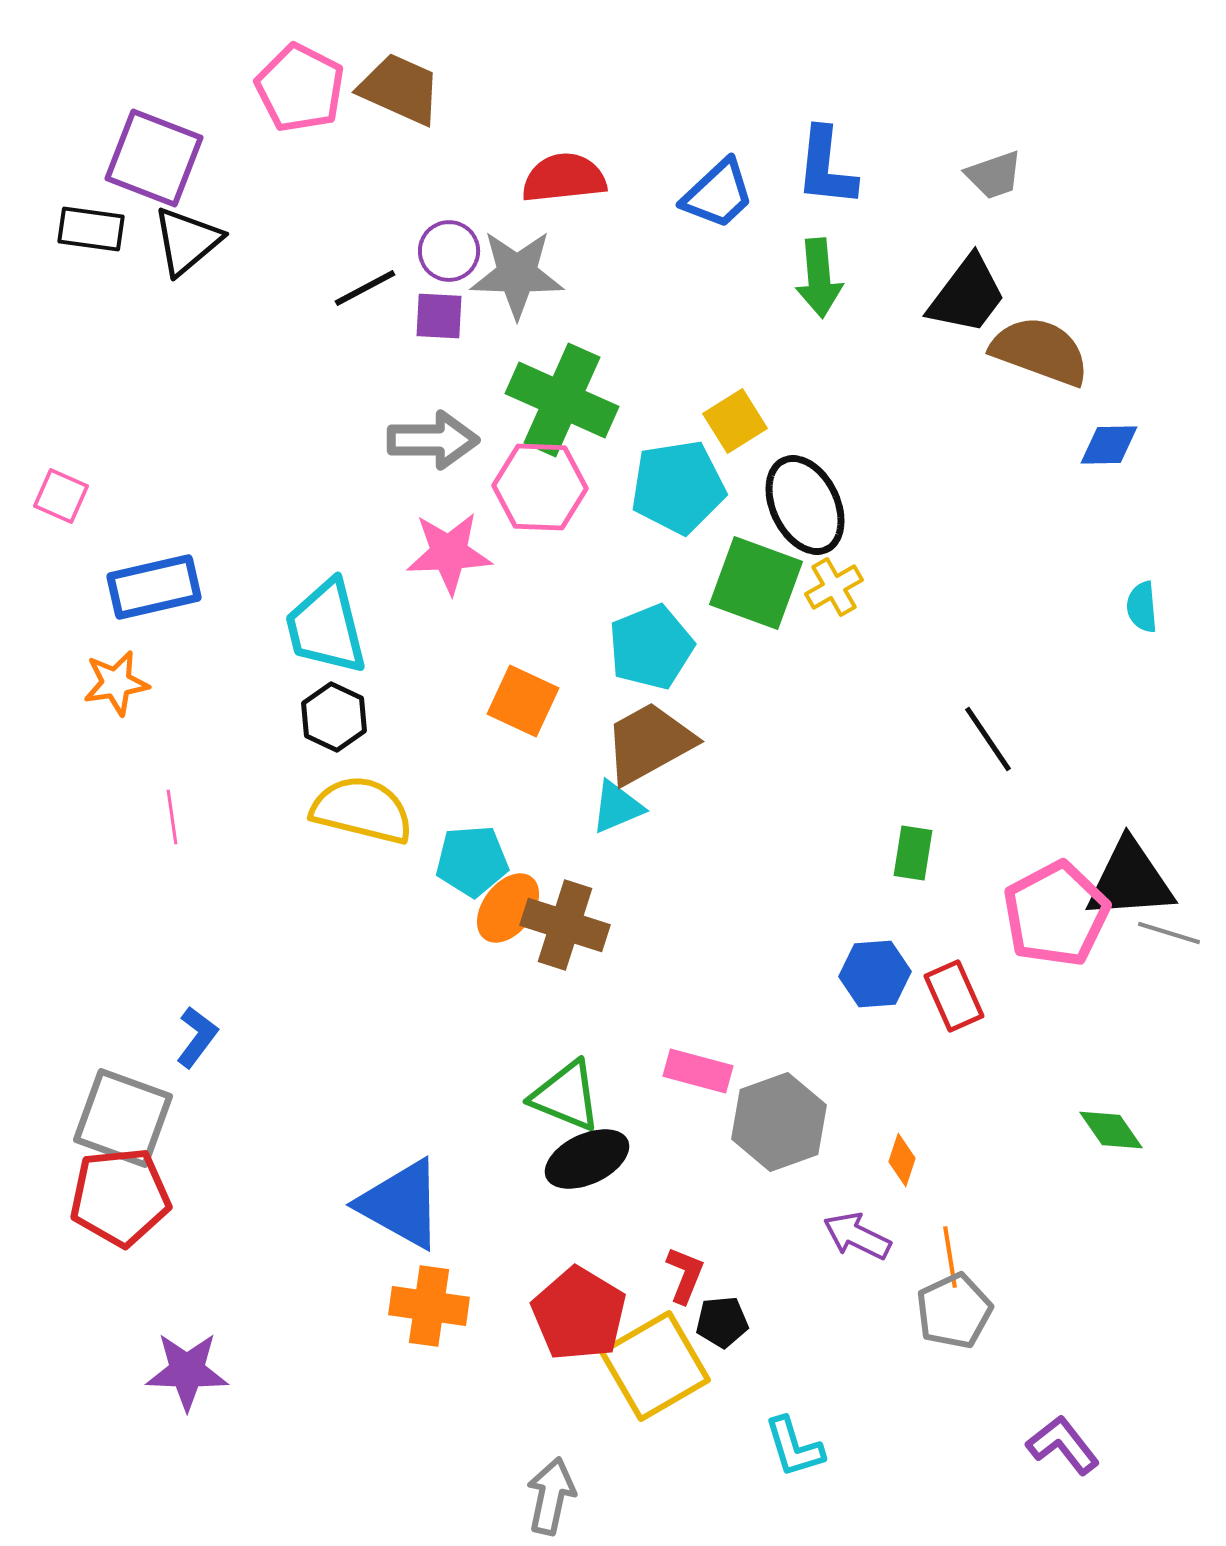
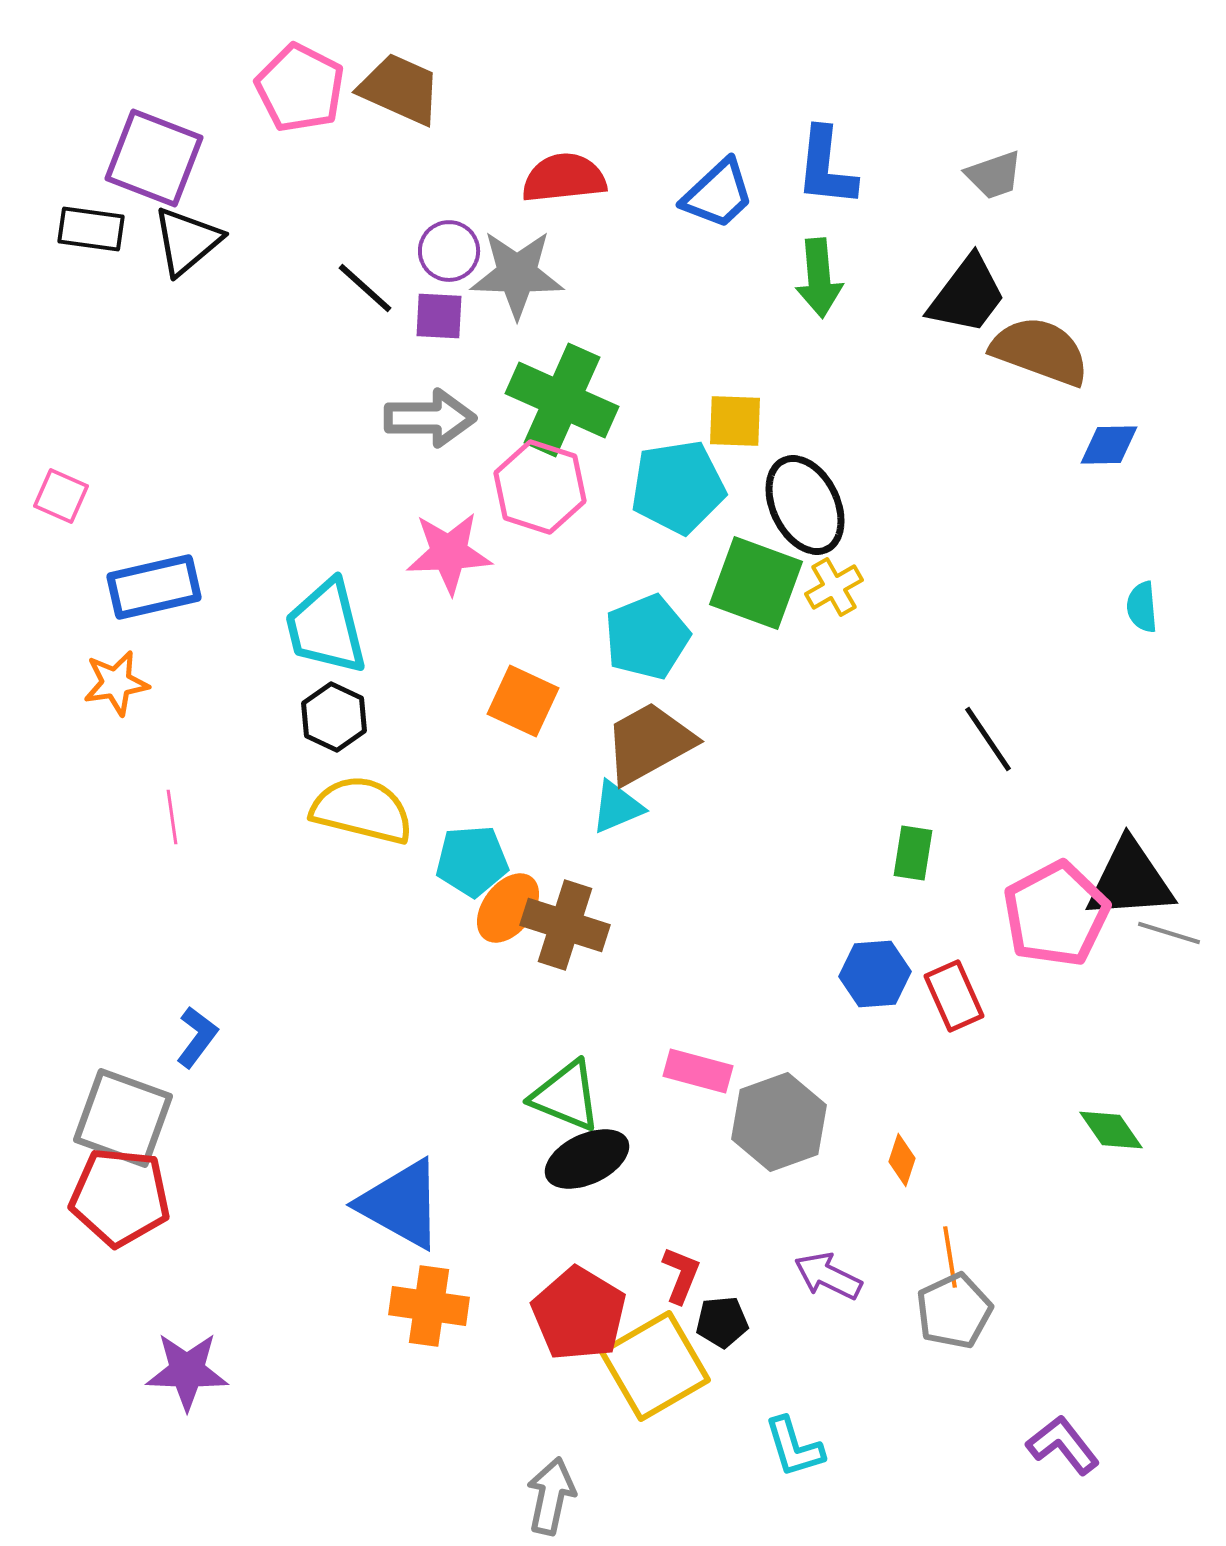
black line at (365, 288): rotated 70 degrees clockwise
yellow square at (735, 421): rotated 34 degrees clockwise
gray arrow at (433, 440): moved 3 px left, 22 px up
pink hexagon at (540, 487): rotated 16 degrees clockwise
cyan pentagon at (651, 647): moved 4 px left, 10 px up
red pentagon at (120, 1197): rotated 12 degrees clockwise
purple arrow at (857, 1236): moved 29 px left, 40 px down
red L-shape at (685, 1275): moved 4 px left
